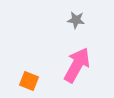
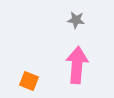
pink arrow: rotated 24 degrees counterclockwise
